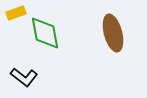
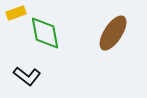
brown ellipse: rotated 48 degrees clockwise
black L-shape: moved 3 px right, 1 px up
